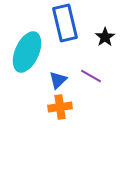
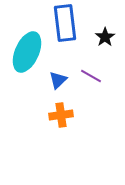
blue rectangle: rotated 6 degrees clockwise
orange cross: moved 1 px right, 8 px down
